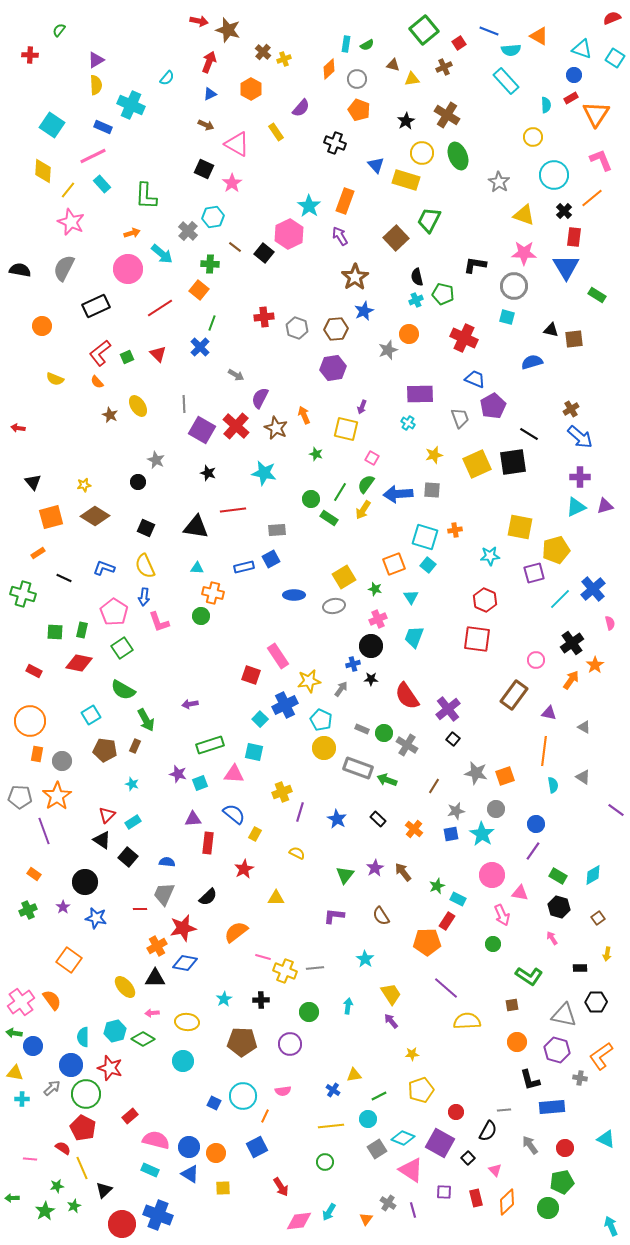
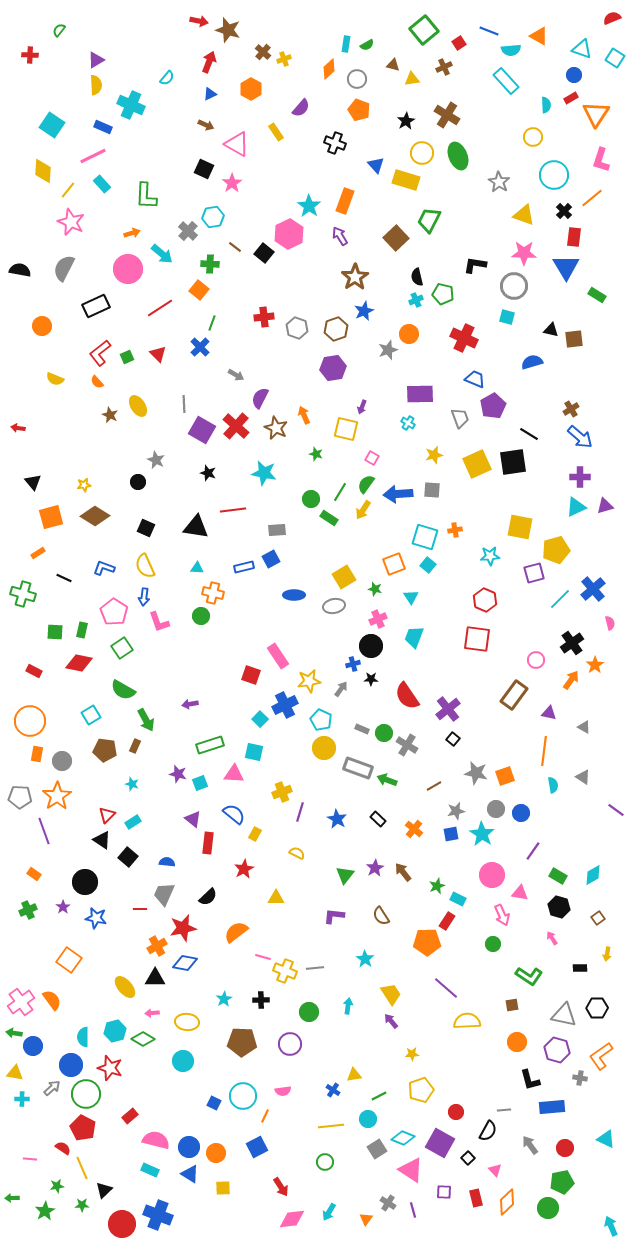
pink L-shape at (601, 160): rotated 140 degrees counterclockwise
brown hexagon at (336, 329): rotated 15 degrees counterclockwise
brown line at (434, 786): rotated 28 degrees clockwise
purple triangle at (193, 819): rotated 42 degrees clockwise
blue circle at (536, 824): moved 15 px left, 11 px up
black hexagon at (596, 1002): moved 1 px right, 6 px down
green star at (74, 1206): moved 8 px right, 1 px up; rotated 24 degrees clockwise
pink diamond at (299, 1221): moved 7 px left, 2 px up
